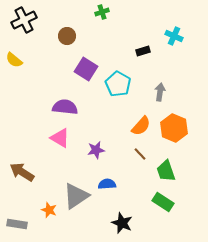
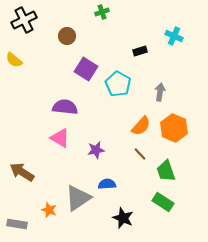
black rectangle: moved 3 px left
gray triangle: moved 2 px right, 2 px down
black star: moved 1 px right, 5 px up
